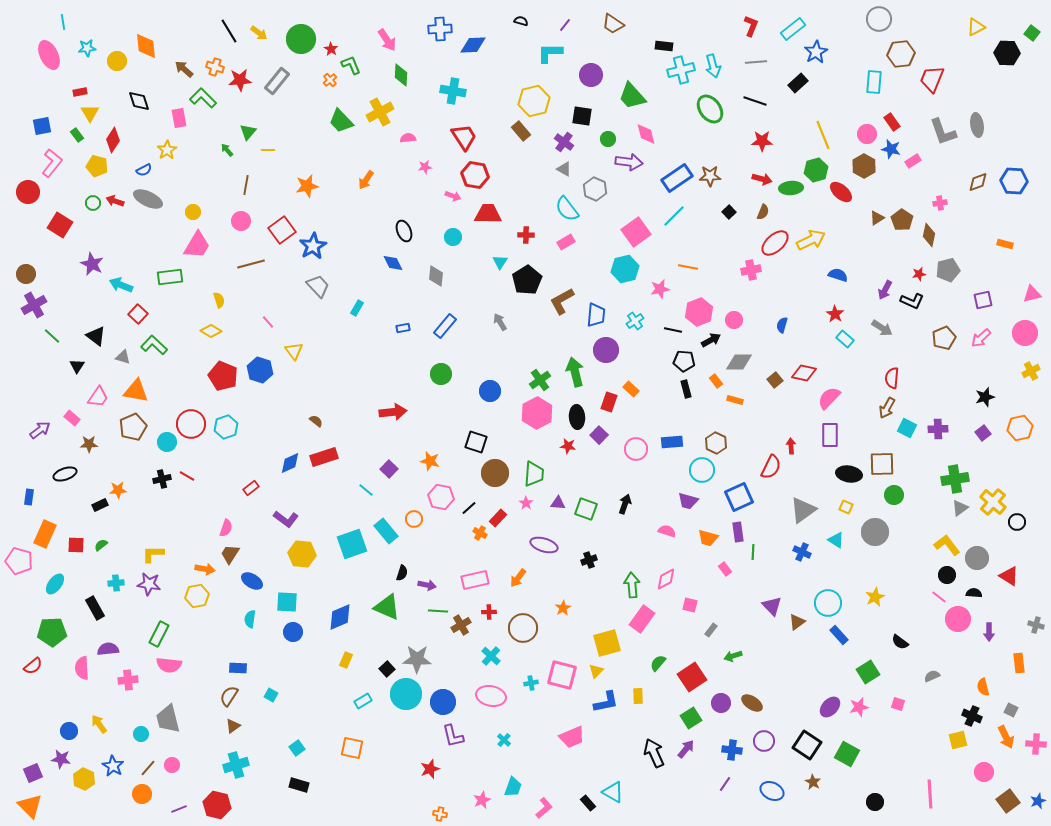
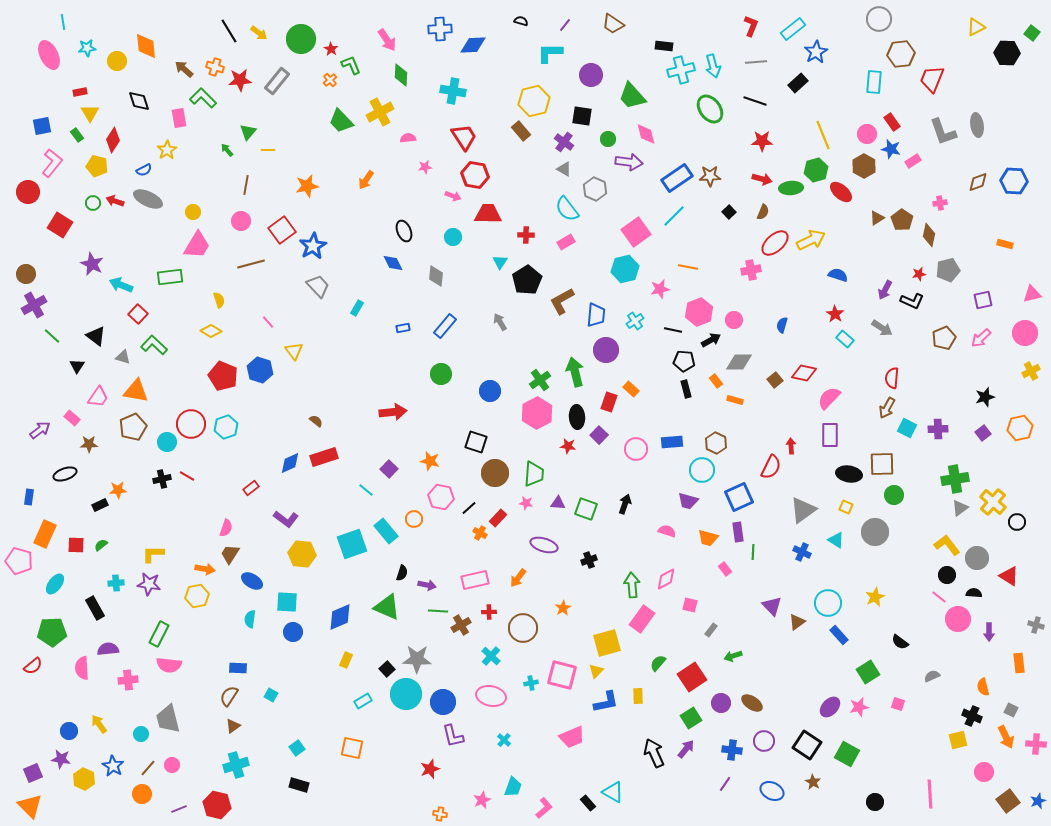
pink star at (526, 503): rotated 24 degrees counterclockwise
